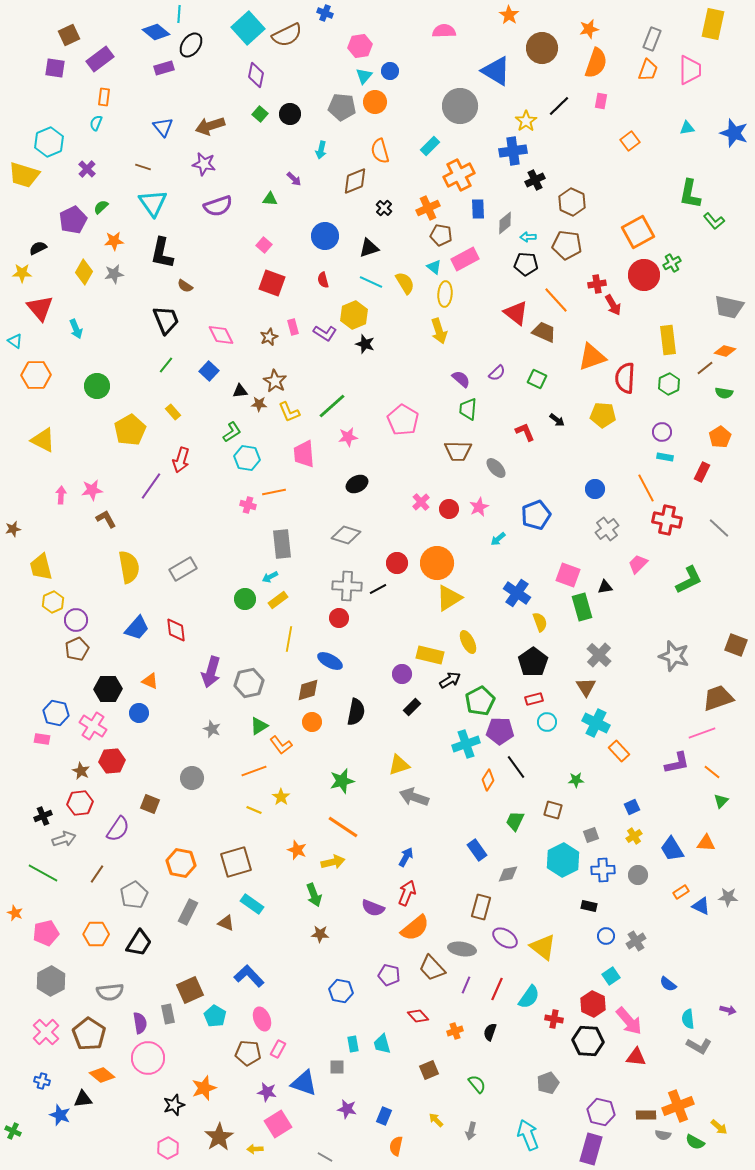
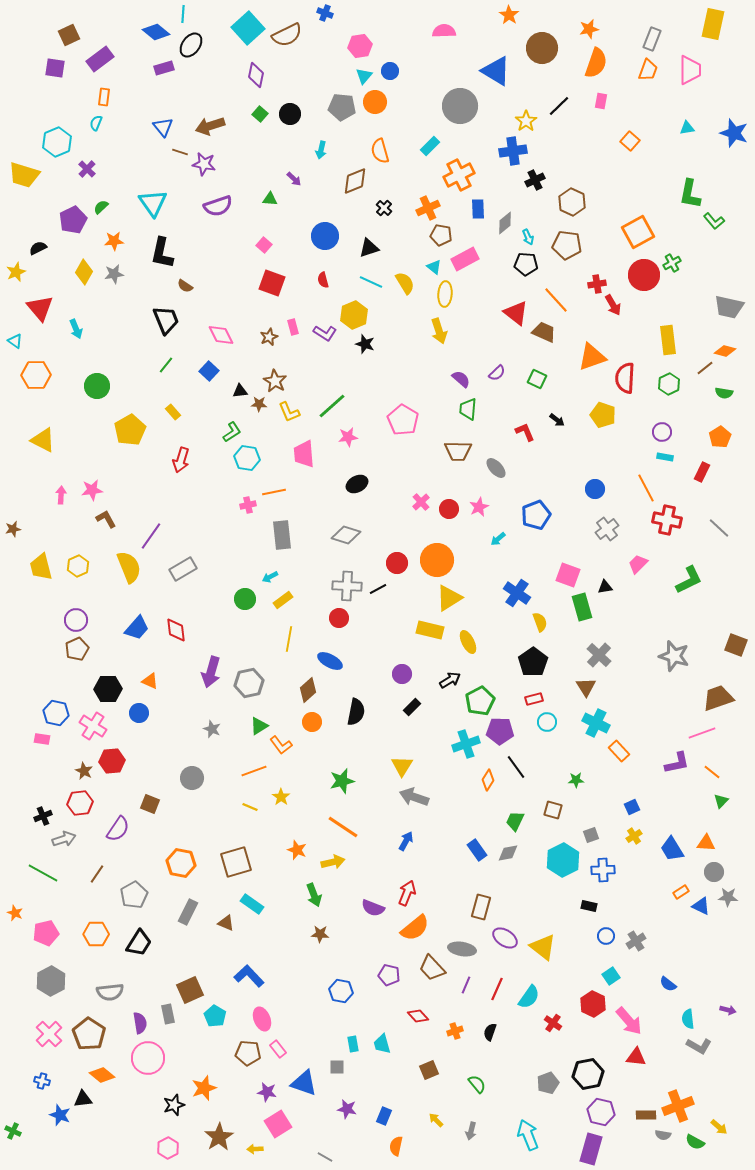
cyan line at (179, 14): moved 4 px right
orange square at (630, 141): rotated 12 degrees counterclockwise
cyan hexagon at (49, 142): moved 8 px right
brown line at (143, 167): moved 37 px right, 15 px up
cyan arrow at (528, 237): rotated 112 degrees counterclockwise
yellow star at (22, 273): moved 6 px left, 1 px up; rotated 24 degrees counterclockwise
yellow pentagon at (603, 415): rotated 15 degrees clockwise
purple line at (151, 486): moved 50 px down
pink cross at (248, 505): rotated 28 degrees counterclockwise
gray rectangle at (282, 544): moved 9 px up
orange circle at (437, 563): moved 3 px up
yellow semicircle at (129, 567): rotated 12 degrees counterclockwise
yellow rectangle at (278, 600): moved 5 px right
yellow hexagon at (53, 602): moved 25 px right, 36 px up
yellow rectangle at (430, 655): moved 25 px up
brown diamond at (308, 690): rotated 25 degrees counterclockwise
yellow triangle at (399, 765): moved 3 px right, 1 px down; rotated 40 degrees counterclockwise
brown star at (81, 771): moved 3 px right
yellow line at (254, 810): moved 4 px left, 3 px up
blue arrow at (406, 857): moved 16 px up
gray diamond at (508, 874): moved 21 px up
gray circle at (638, 875): moved 76 px right, 3 px up
red cross at (554, 1019): moved 1 px left, 4 px down; rotated 24 degrees clockwise
pink cross at (46, 1032): moved 3 px right, 2 px down
black hexagon at (588, 1041): moved 33 px down; rotated 16 degrees counterclockwise
pink rectangle at (278, 1049): rotated 66 degrees counterclockwise
